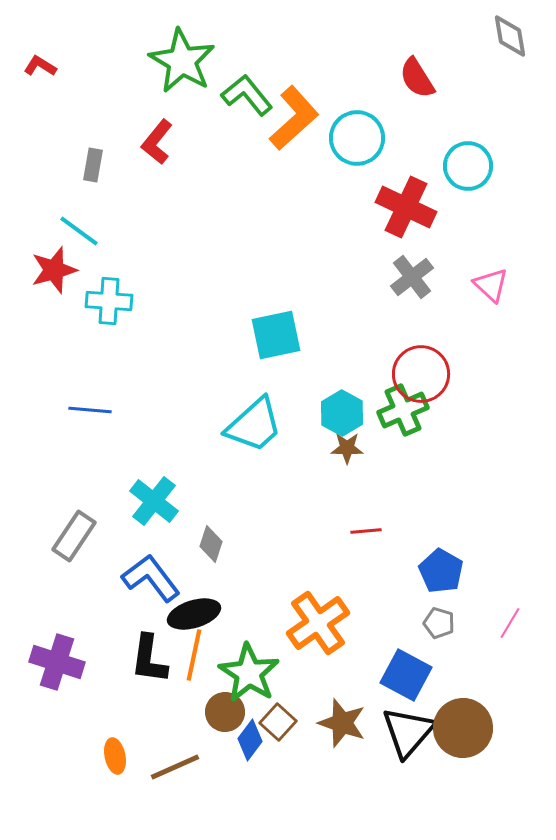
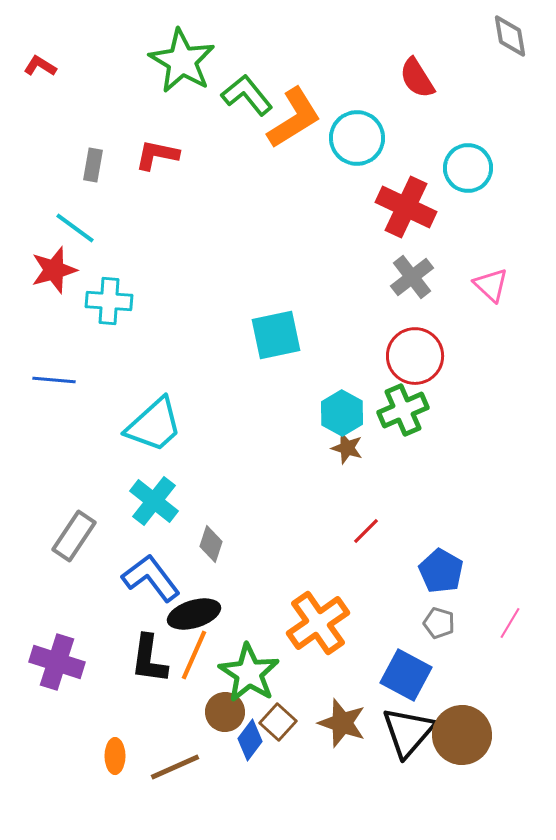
orange L-shape at (294, 118): rotated 10 degrees clockwise
red L-shape at (157, 142): moved 13 px down; rotated 63 degrees clockwise
cyan circle at (468, 166): moved 2 px down
cyan line at (79, 231): moved 4 px left, 3 px up
red circle at (421, 374): moved 6 px left, 18 px up
blue line at (90, 410): moved 36 px left, 30 px up
cyan trapezoid at (254, 425): moved 100 px left
brown star at (347, 448): rotated 16 degrees clockwise
red line at (366, 531): rotated 40 degrees counterclockwise
orange line at (194, 655): rotated 12 degrees clockwise
brown circle at (463, 728): moved 1 px left, 7 px down
orange ellipse at (115, 756): rotated 12 degrees clockwise
